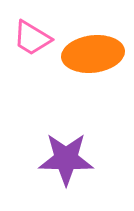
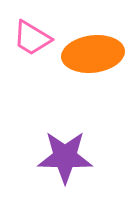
purple star: moved 1 px left, 2 px up
